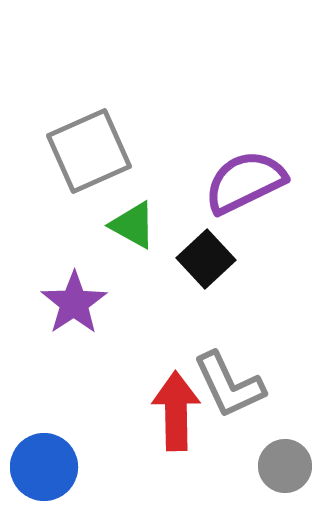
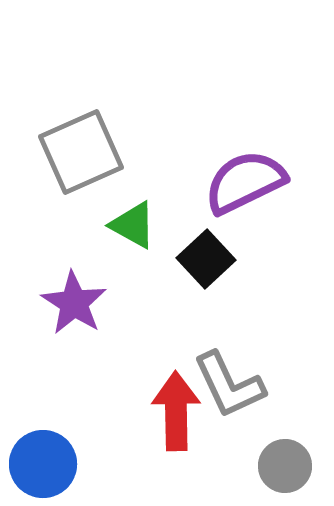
gray square: moved 8 px left, 1 px down
purple star: rotated 6 degrees counterclockwise
blue circle: moved 1 px left, 3 px up
